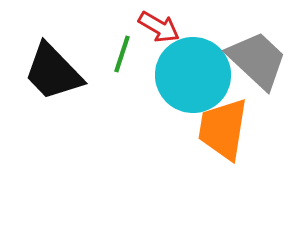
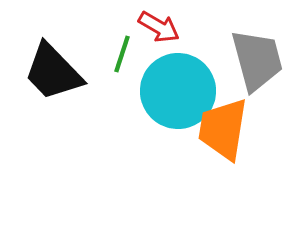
gray trapezoid: rotated 32 degrees clockwise
cyan circle: moved 15 px left, 16 px down
